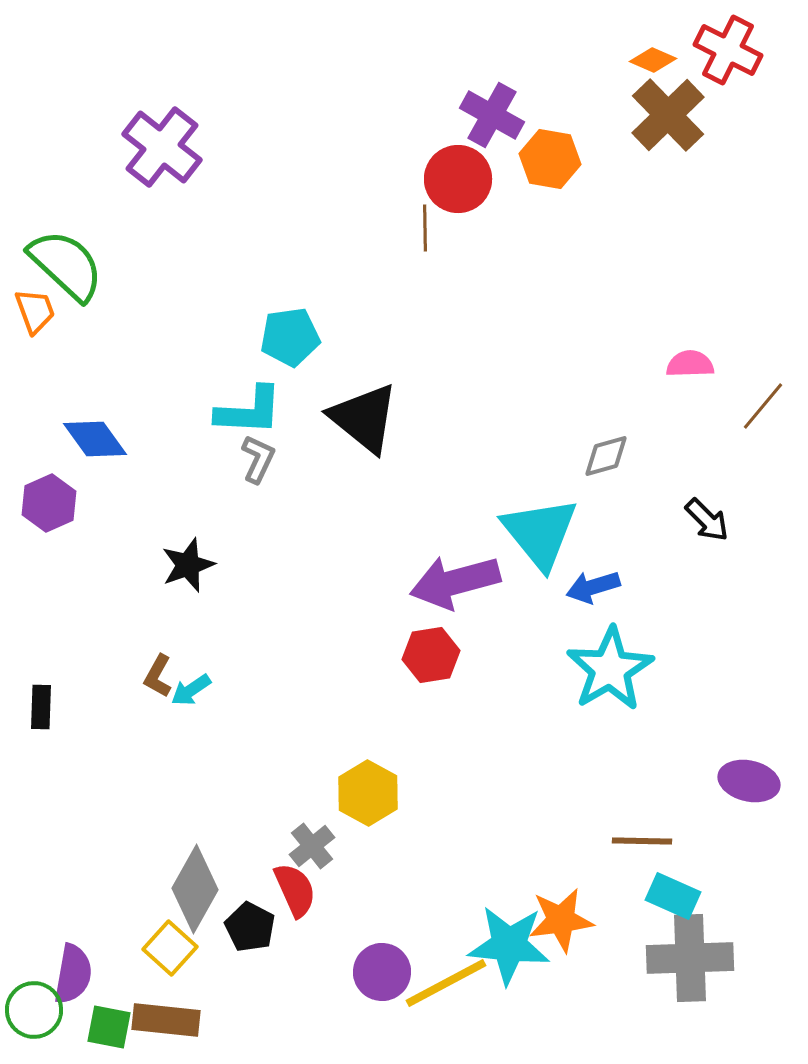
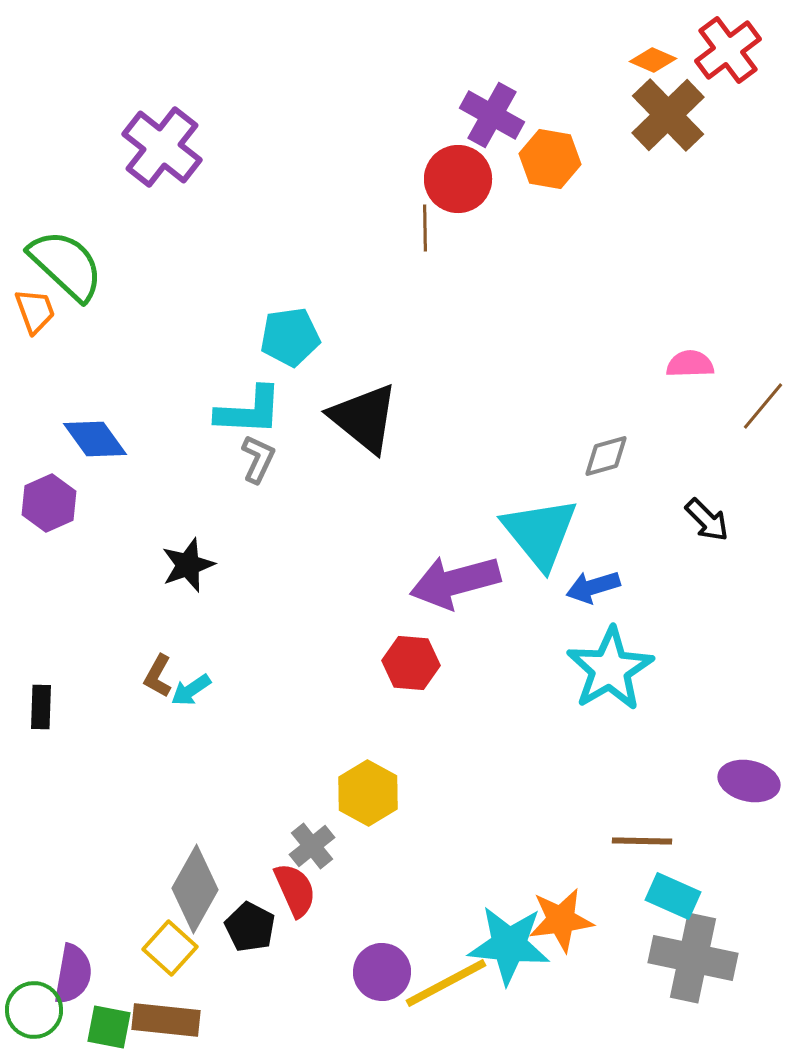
red cross at (728, 50): rotated 26 degrees clockwise
red hexagon at (431, 655): moved 20 px left, 8 px down; rotated 14 degrees clockwise
gray cross at (690, 958): moved 3 px right; rotated 14 degrees clockwise
